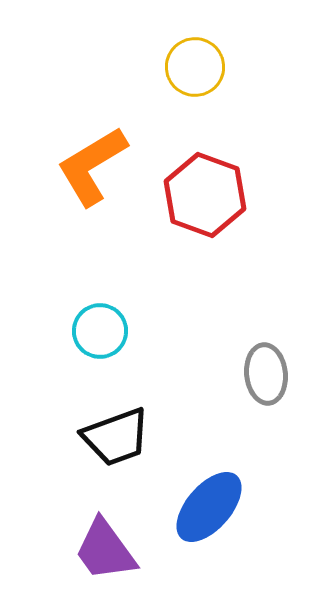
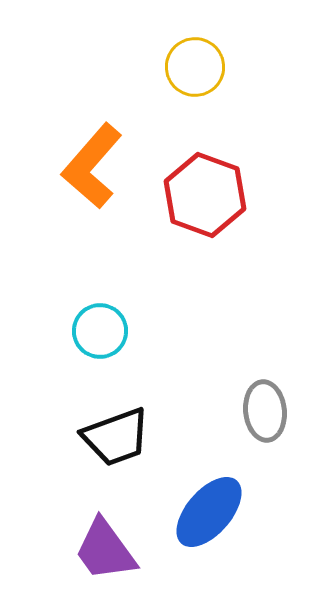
orange L-shape: rotated 18 degrees counterclockwise
gray ellipse: moved 1 px left, 37 px down
blue ellipse: moved 5 px down
